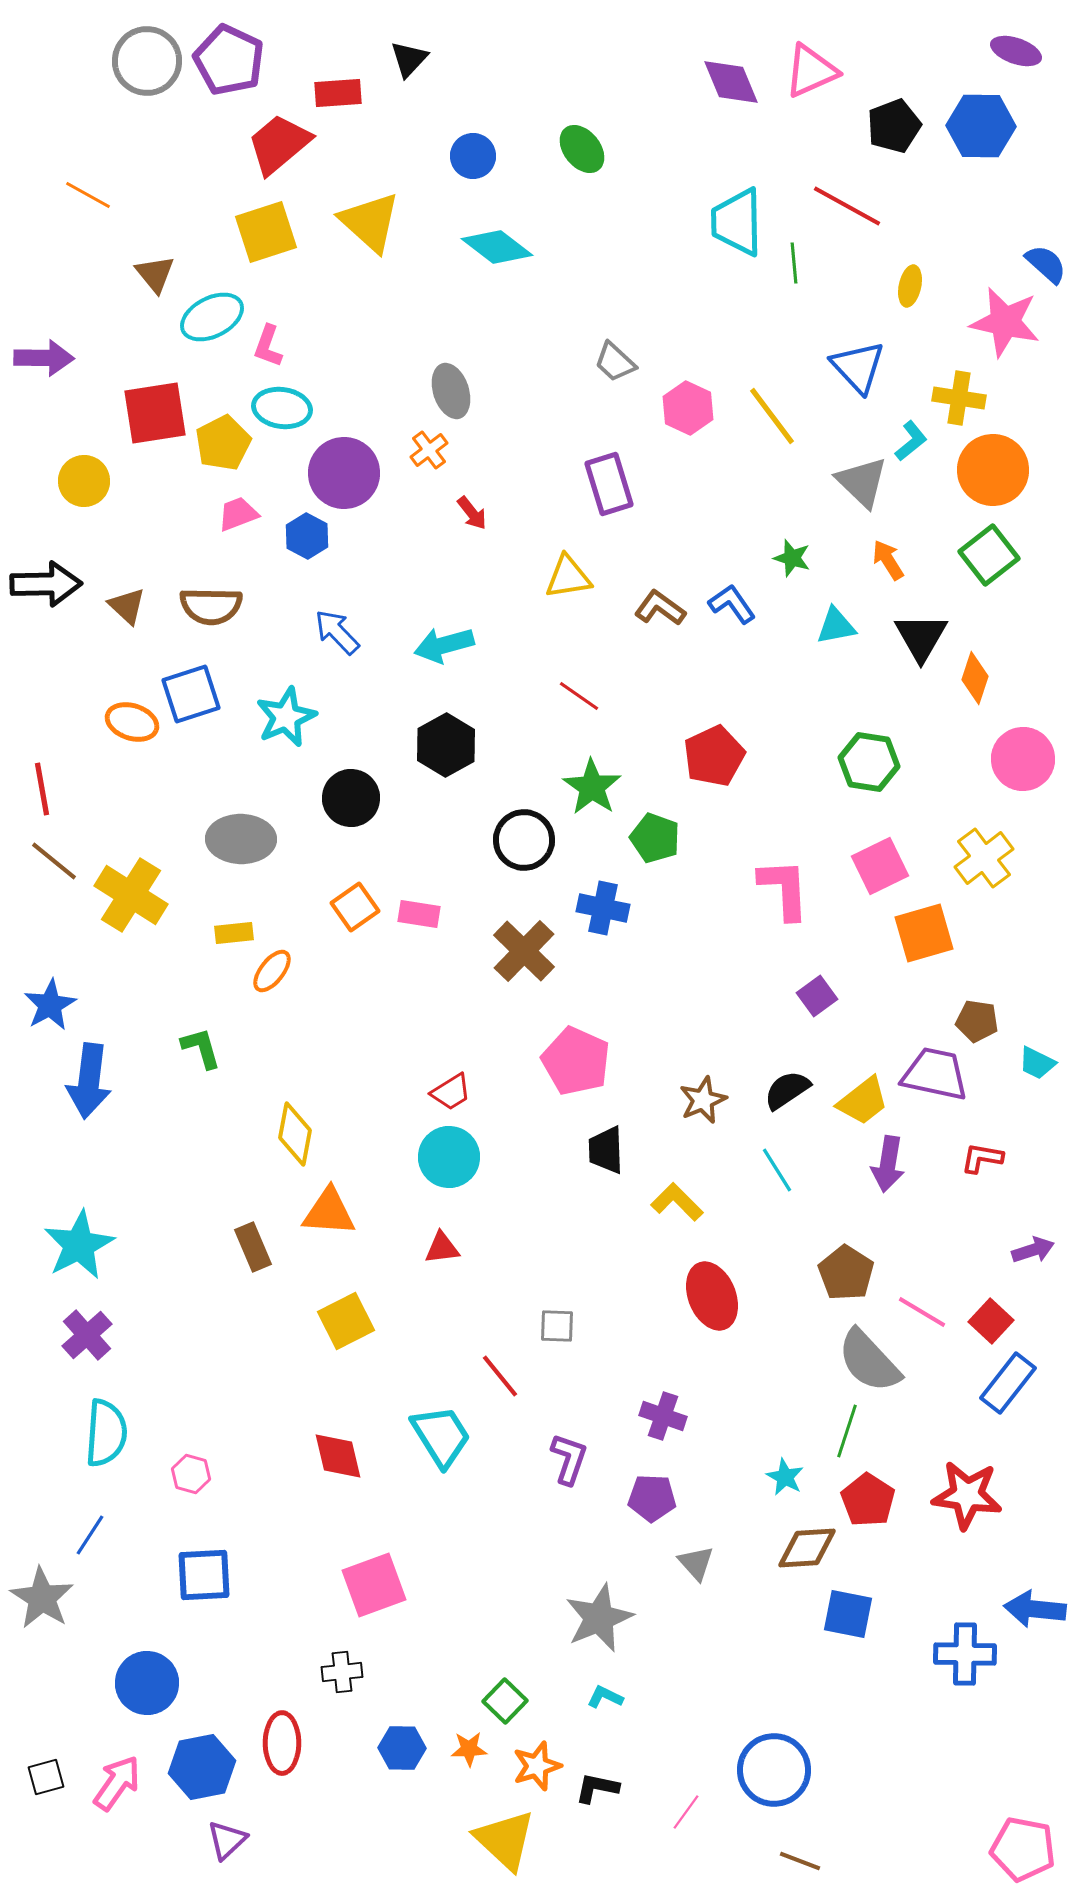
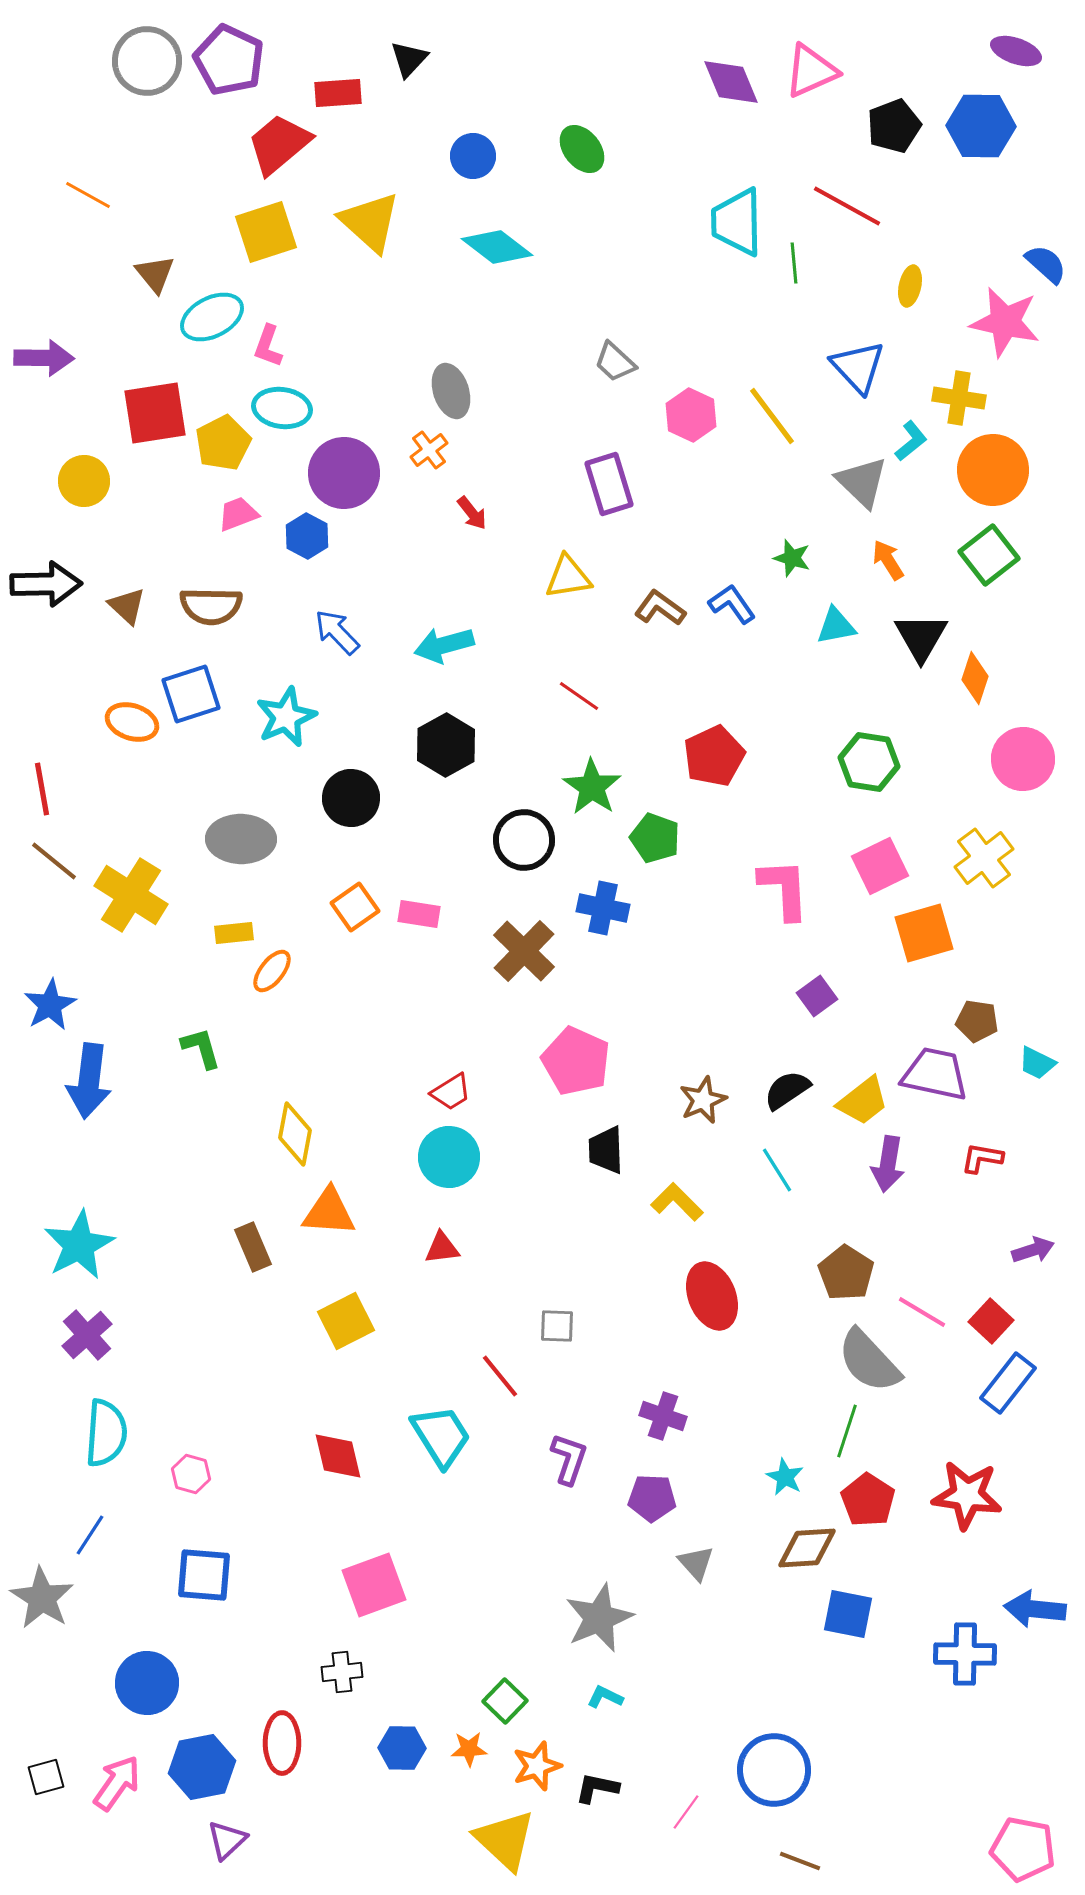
pink hexagon at (688, 408): moved 3 px right, 7 px down
blue square at (204, 1575): rotated 8 degrees clockwise
